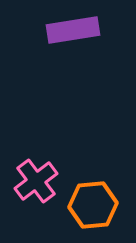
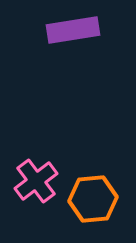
orange hexagon: moved 6 px up
